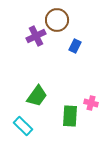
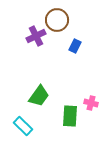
green trapezoid: moved 2 px right
